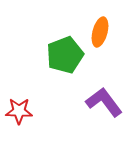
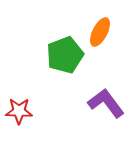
orange ellipse: rotated 12 degrees clockwise
purple L-shape: moved 2 px right, 1 px down
